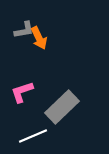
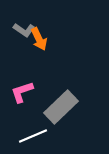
gray L-shape: rotated 45 degrees clockwise
orange arrow: moved 1 px down
gray rectangle: moved 1 px left
